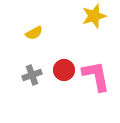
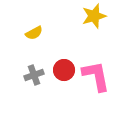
gray cross: moved 2 px right
